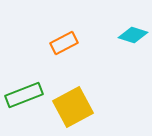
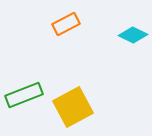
cyan diamond: rotated 8 degrees clockwise
orange rectangle: moved 2 px right, 19 px up
